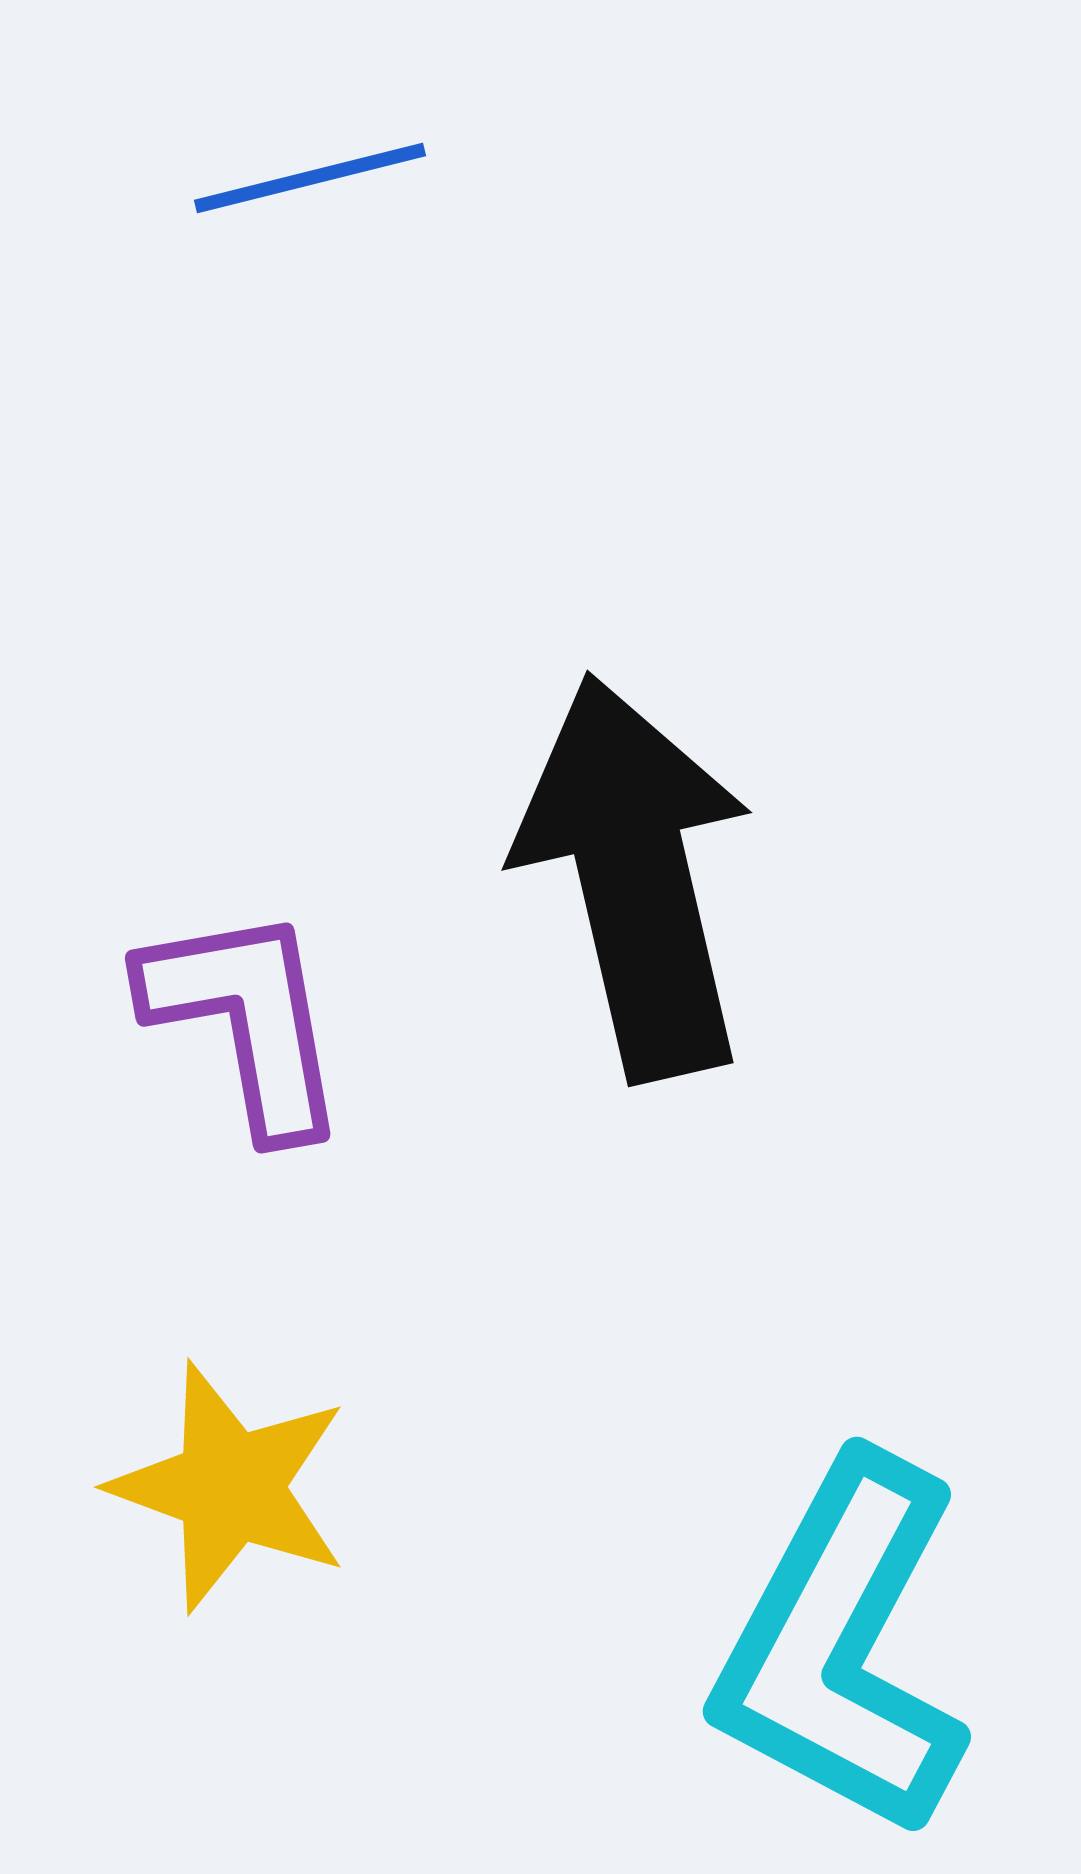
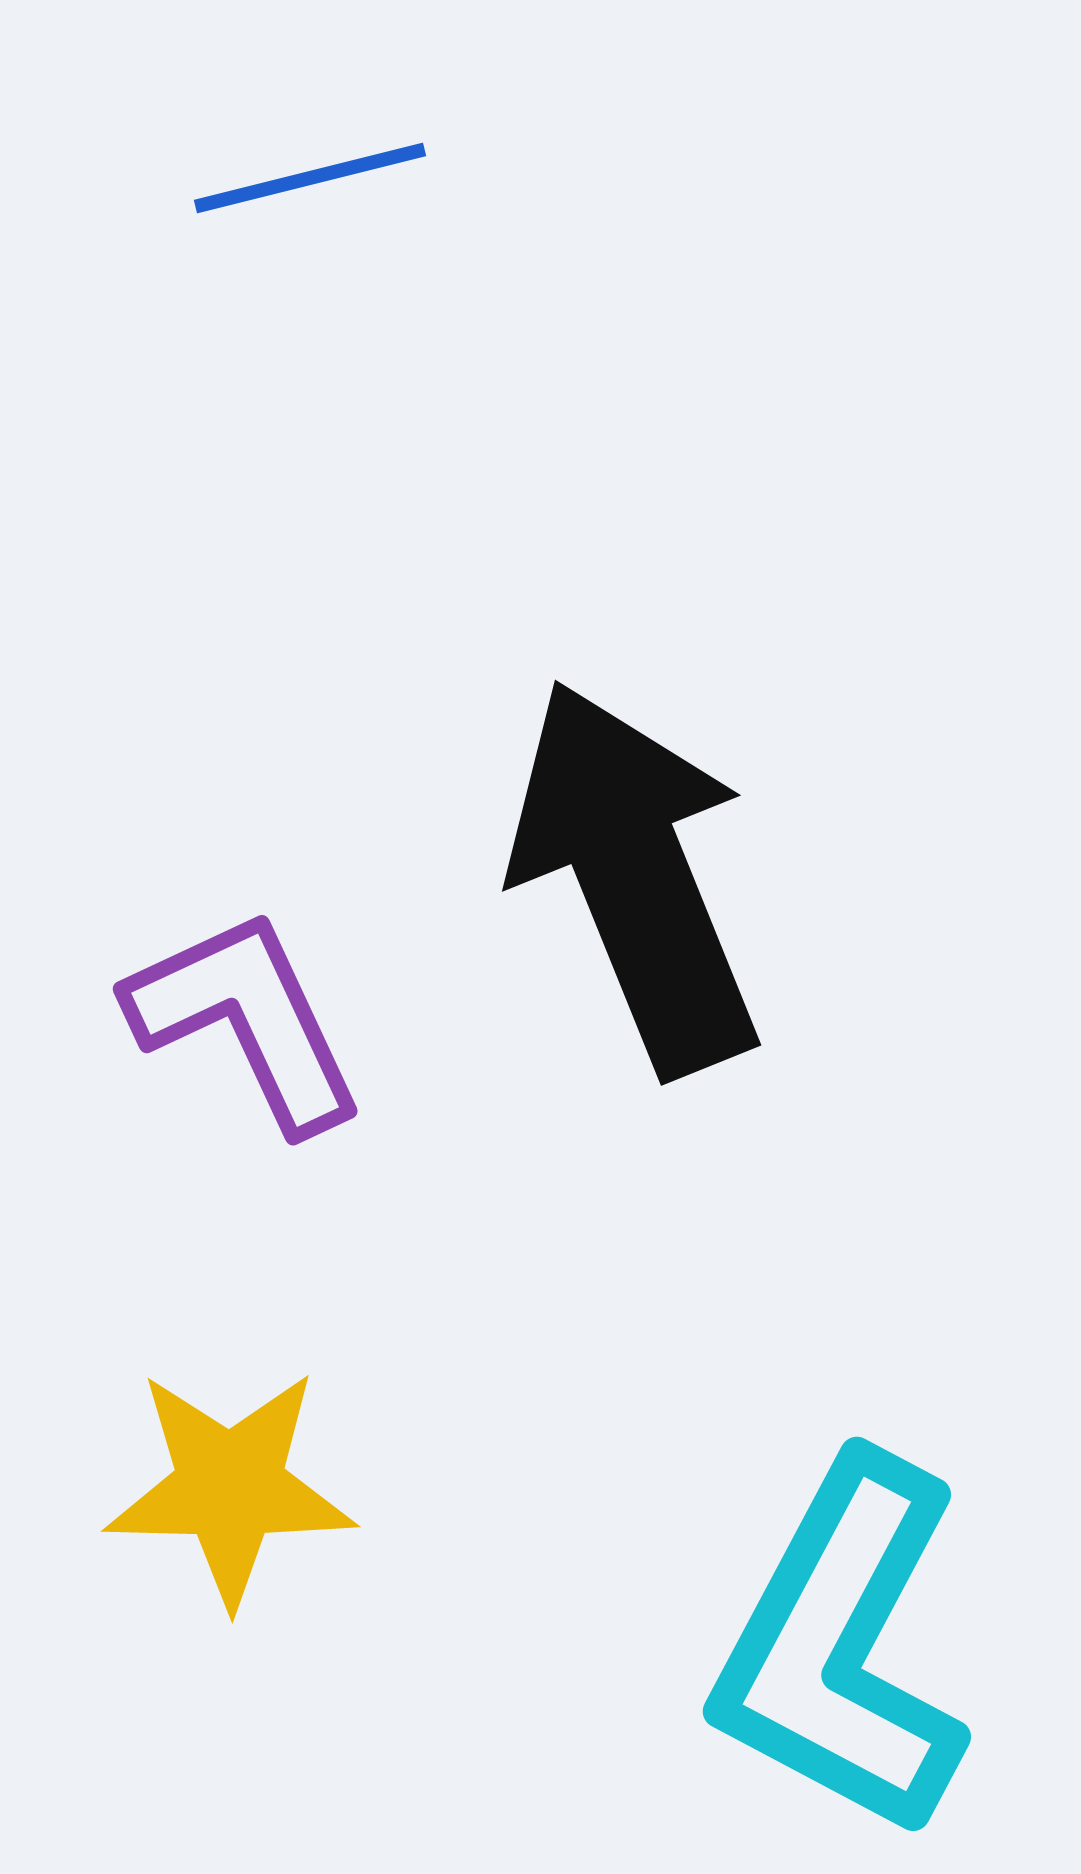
black arrow: rotated 9 degrees counterclockwise
purple L-shape: rotated 15 degrees counterclockwise
yellow star: rotated 19 degrees counterclockwise
